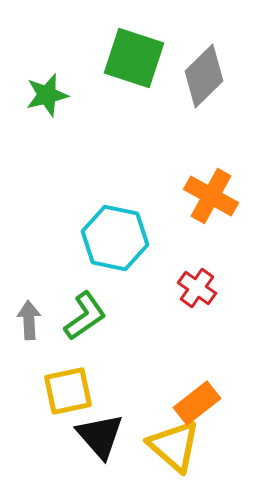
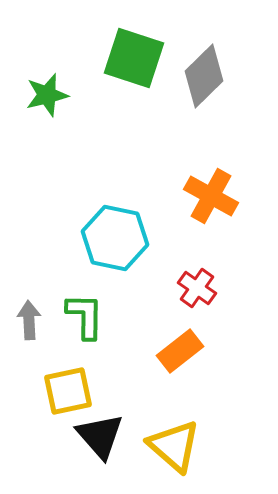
green L-shape: rotated 54 degrees counterclockwise
orange rectangle: moved 17 px left, 52 px up
